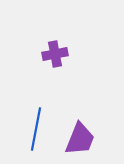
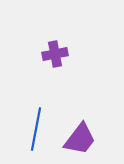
purple trapezoid: rotated 15 degrees clockwise
